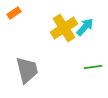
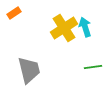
cyan arrow: rotated 60 degrees counterclockwise
gray trapezoid: moved 2 px right
